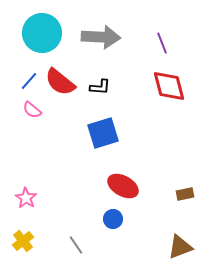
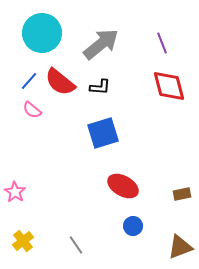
gray arrow: moved 7 px down; rotated 42 degrees counterclockwise
brown rectangle: moved 3 px left
pink star: moved 11 px left, 6 px up
blue circle: moved 20 px right, 7 px down
